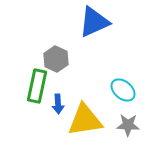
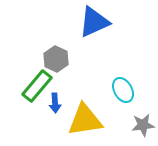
green rectangle: rotated 28 degrees clockwise
cyan ellipse: rotated 20 degrees clockwise
blue arrow: moved 3 px left, 1 px up
gray star: moved 15 px right; rotated 10 degrees counterclockwise
